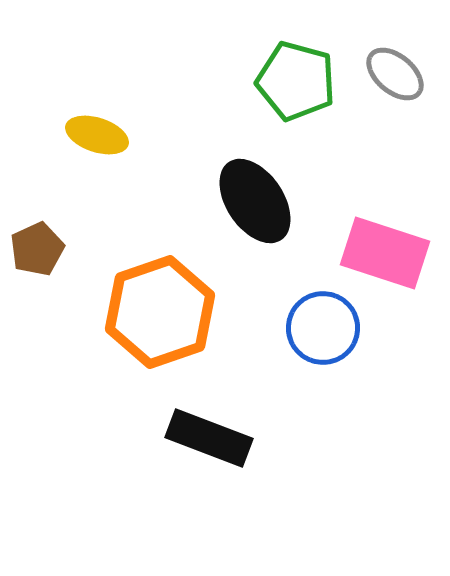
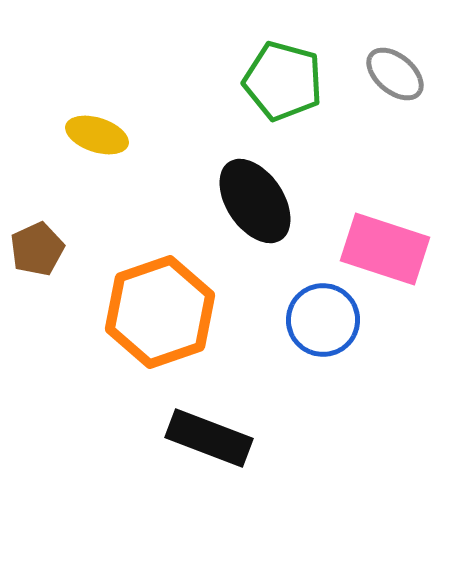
green pentagon: moved 13 px left
pink rectangle: moved 4 px up
blue circle: moved 8 px up
